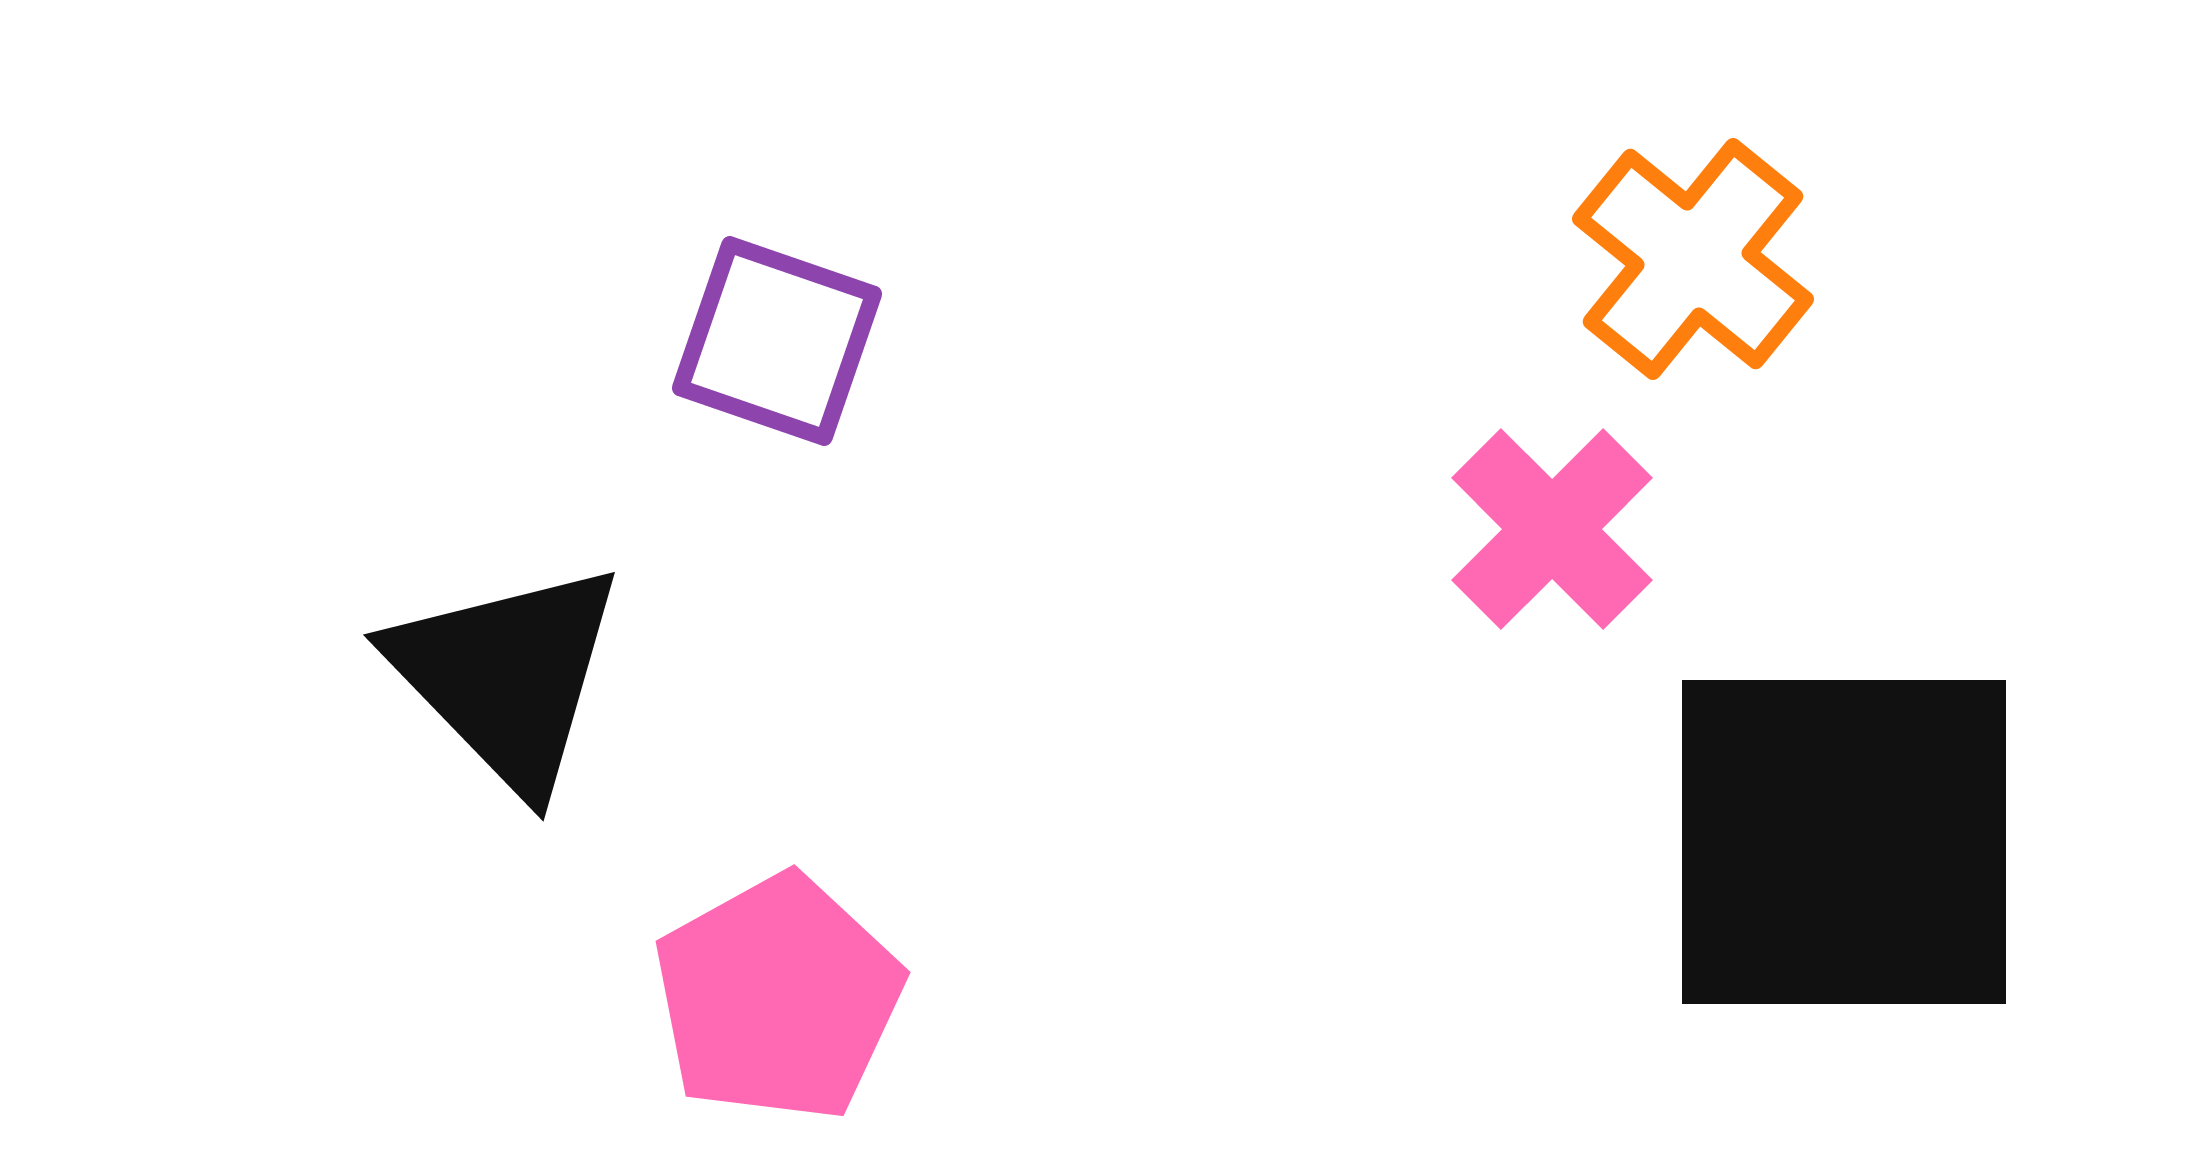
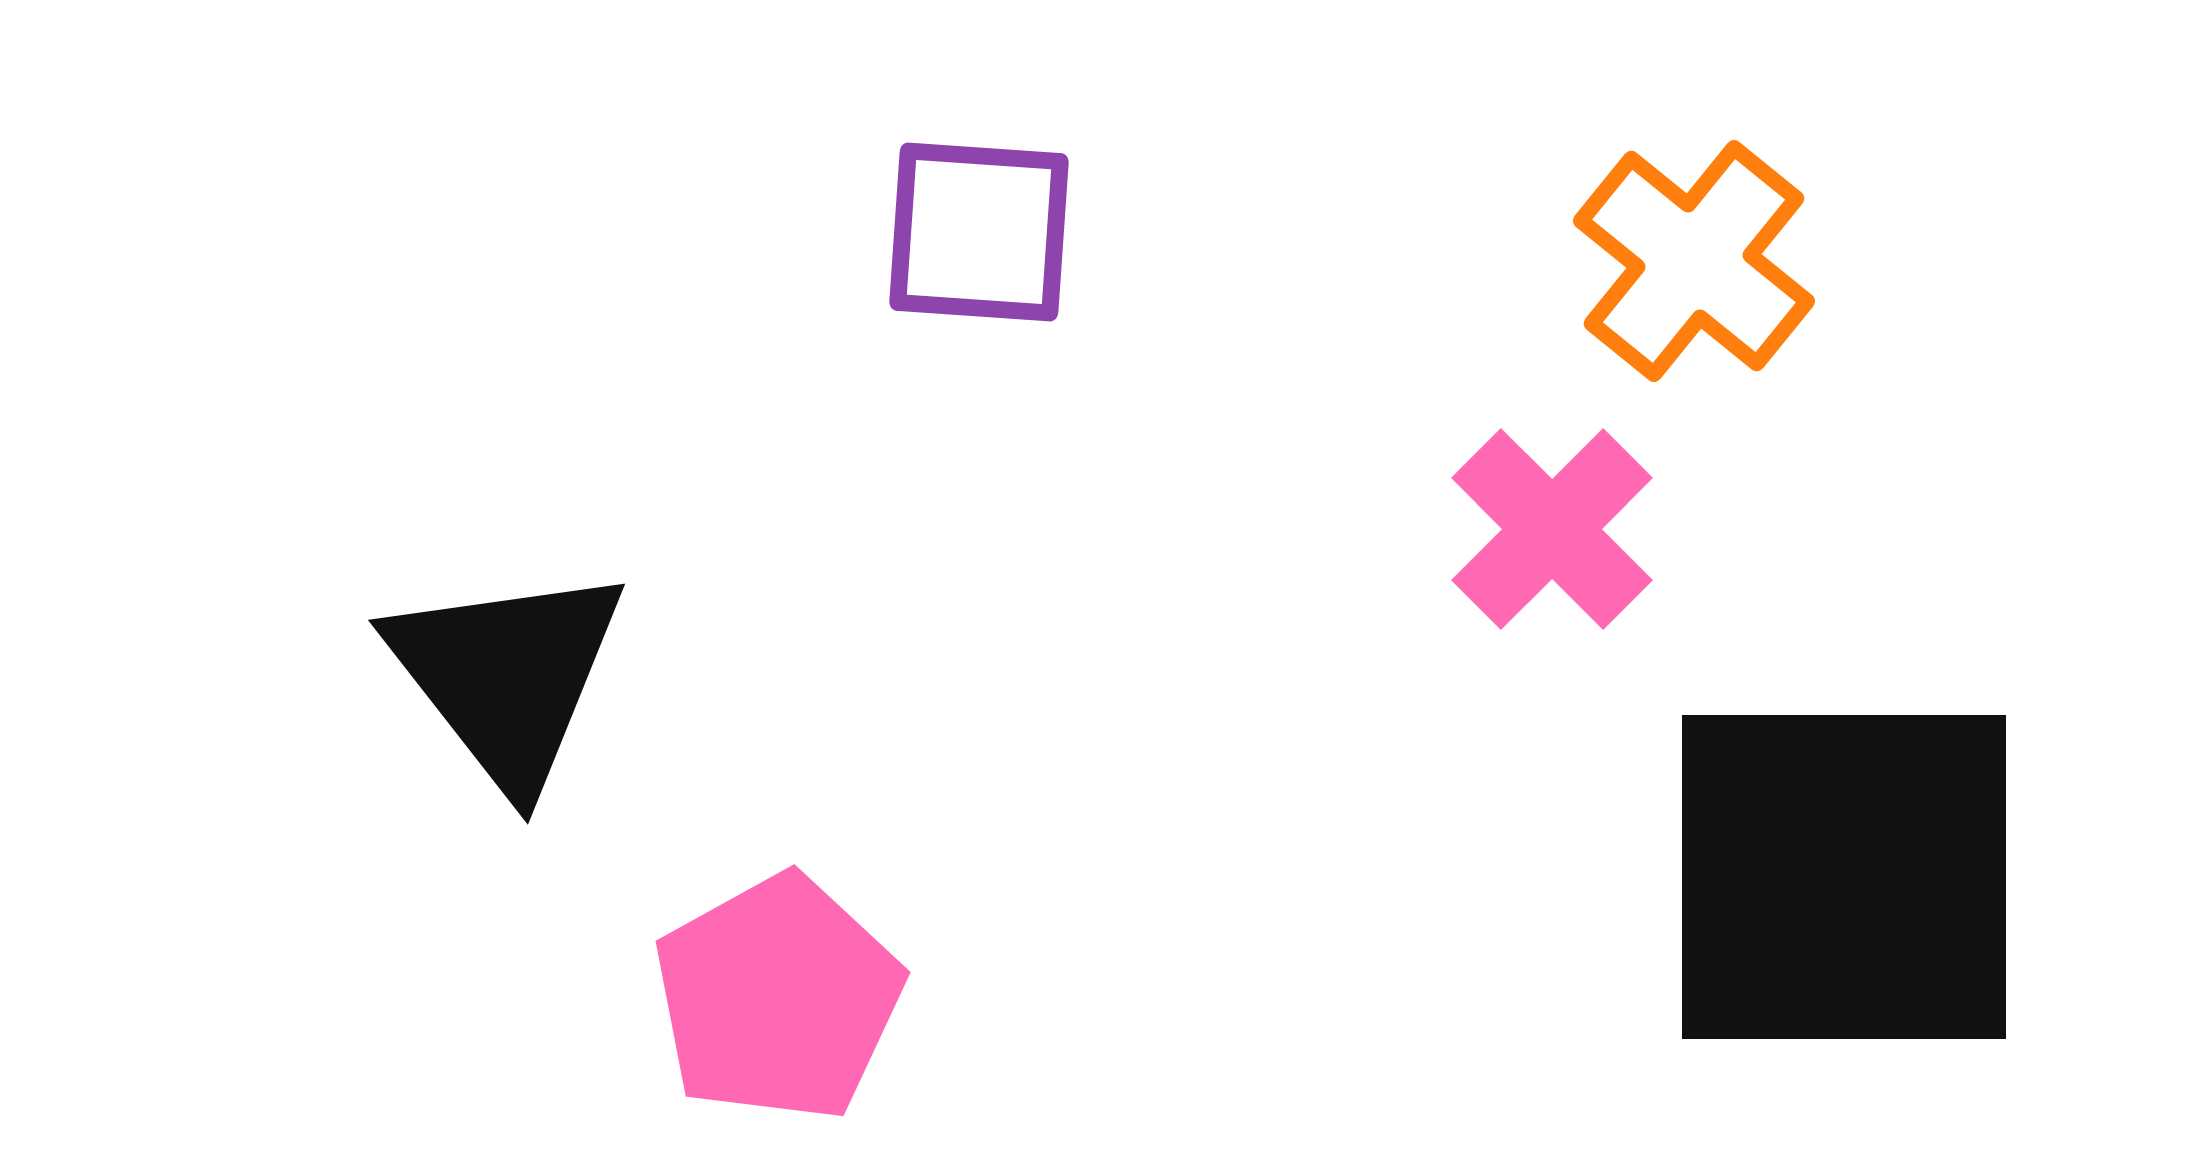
orange cross: moved 1 px right, 2 px down
purple square: moved 202 px right, 109 px up; rotated 15 degrees counterclockwise
black triangle: rotated 6 degrees clockwise
black square: moved 35 px down
